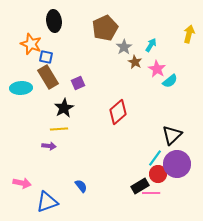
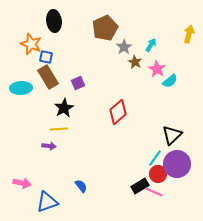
pink line: moved 3 px right, 1 px up; rotated 24 degrees clockwise
